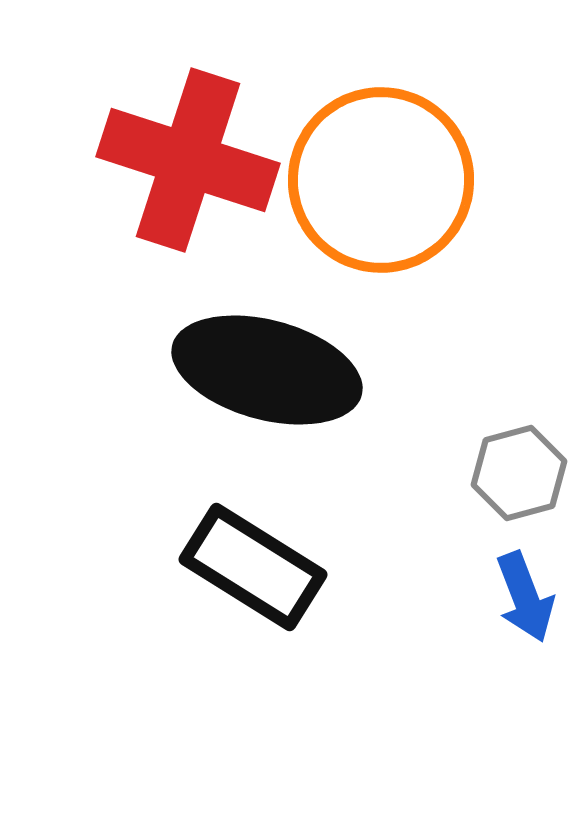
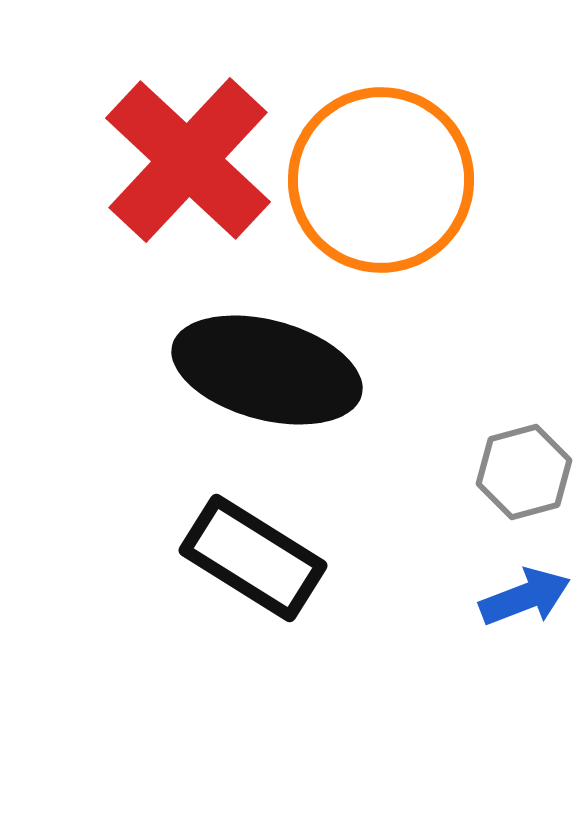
red cross: rotated 25 degrees clockwise
gray hexagon: moved 5 px right, 1 px up
black rectangle: moved 9 px up
blue arrow: rotated 90 degrees counterclockwise
